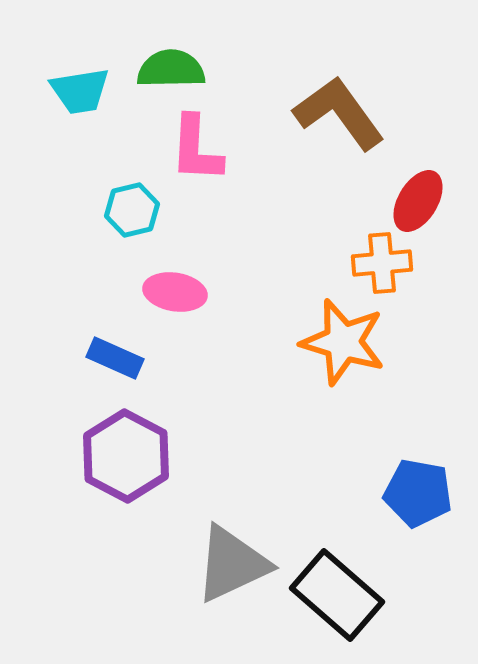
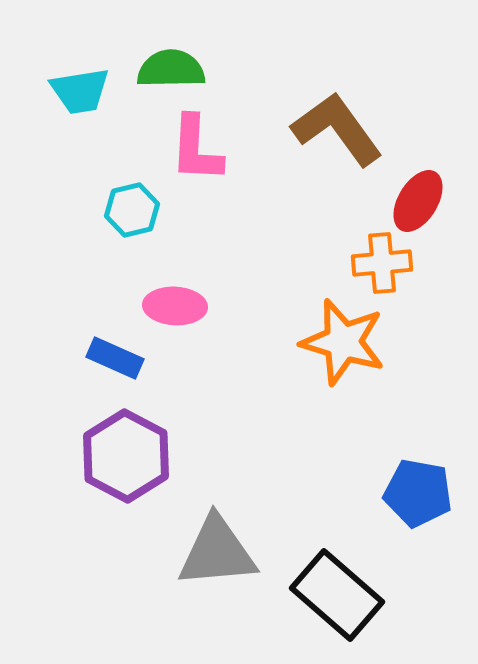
brown L-shape: moved 2 px left, 16 px down
pink ellipse: moved 14 px down; rotated 6 degrees counterclockwise
gray triangle: moved 15 px left, 12 px up; rotated 20 degrees clockwise
